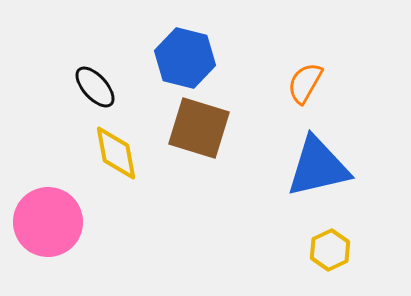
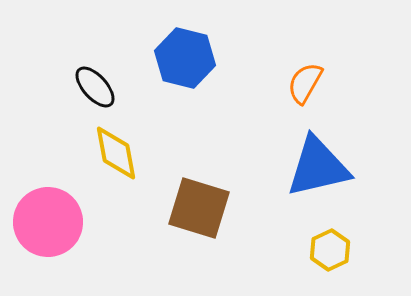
brown square: moved 80 px down
